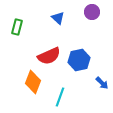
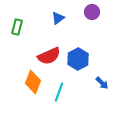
blue triangle: rotated 40 degrees clockwise
blue hexagon: moved 1 px left, 1 px up; rotated 15 degrees counterclockwise
cyan line: moved 1 px left, 5 px up
